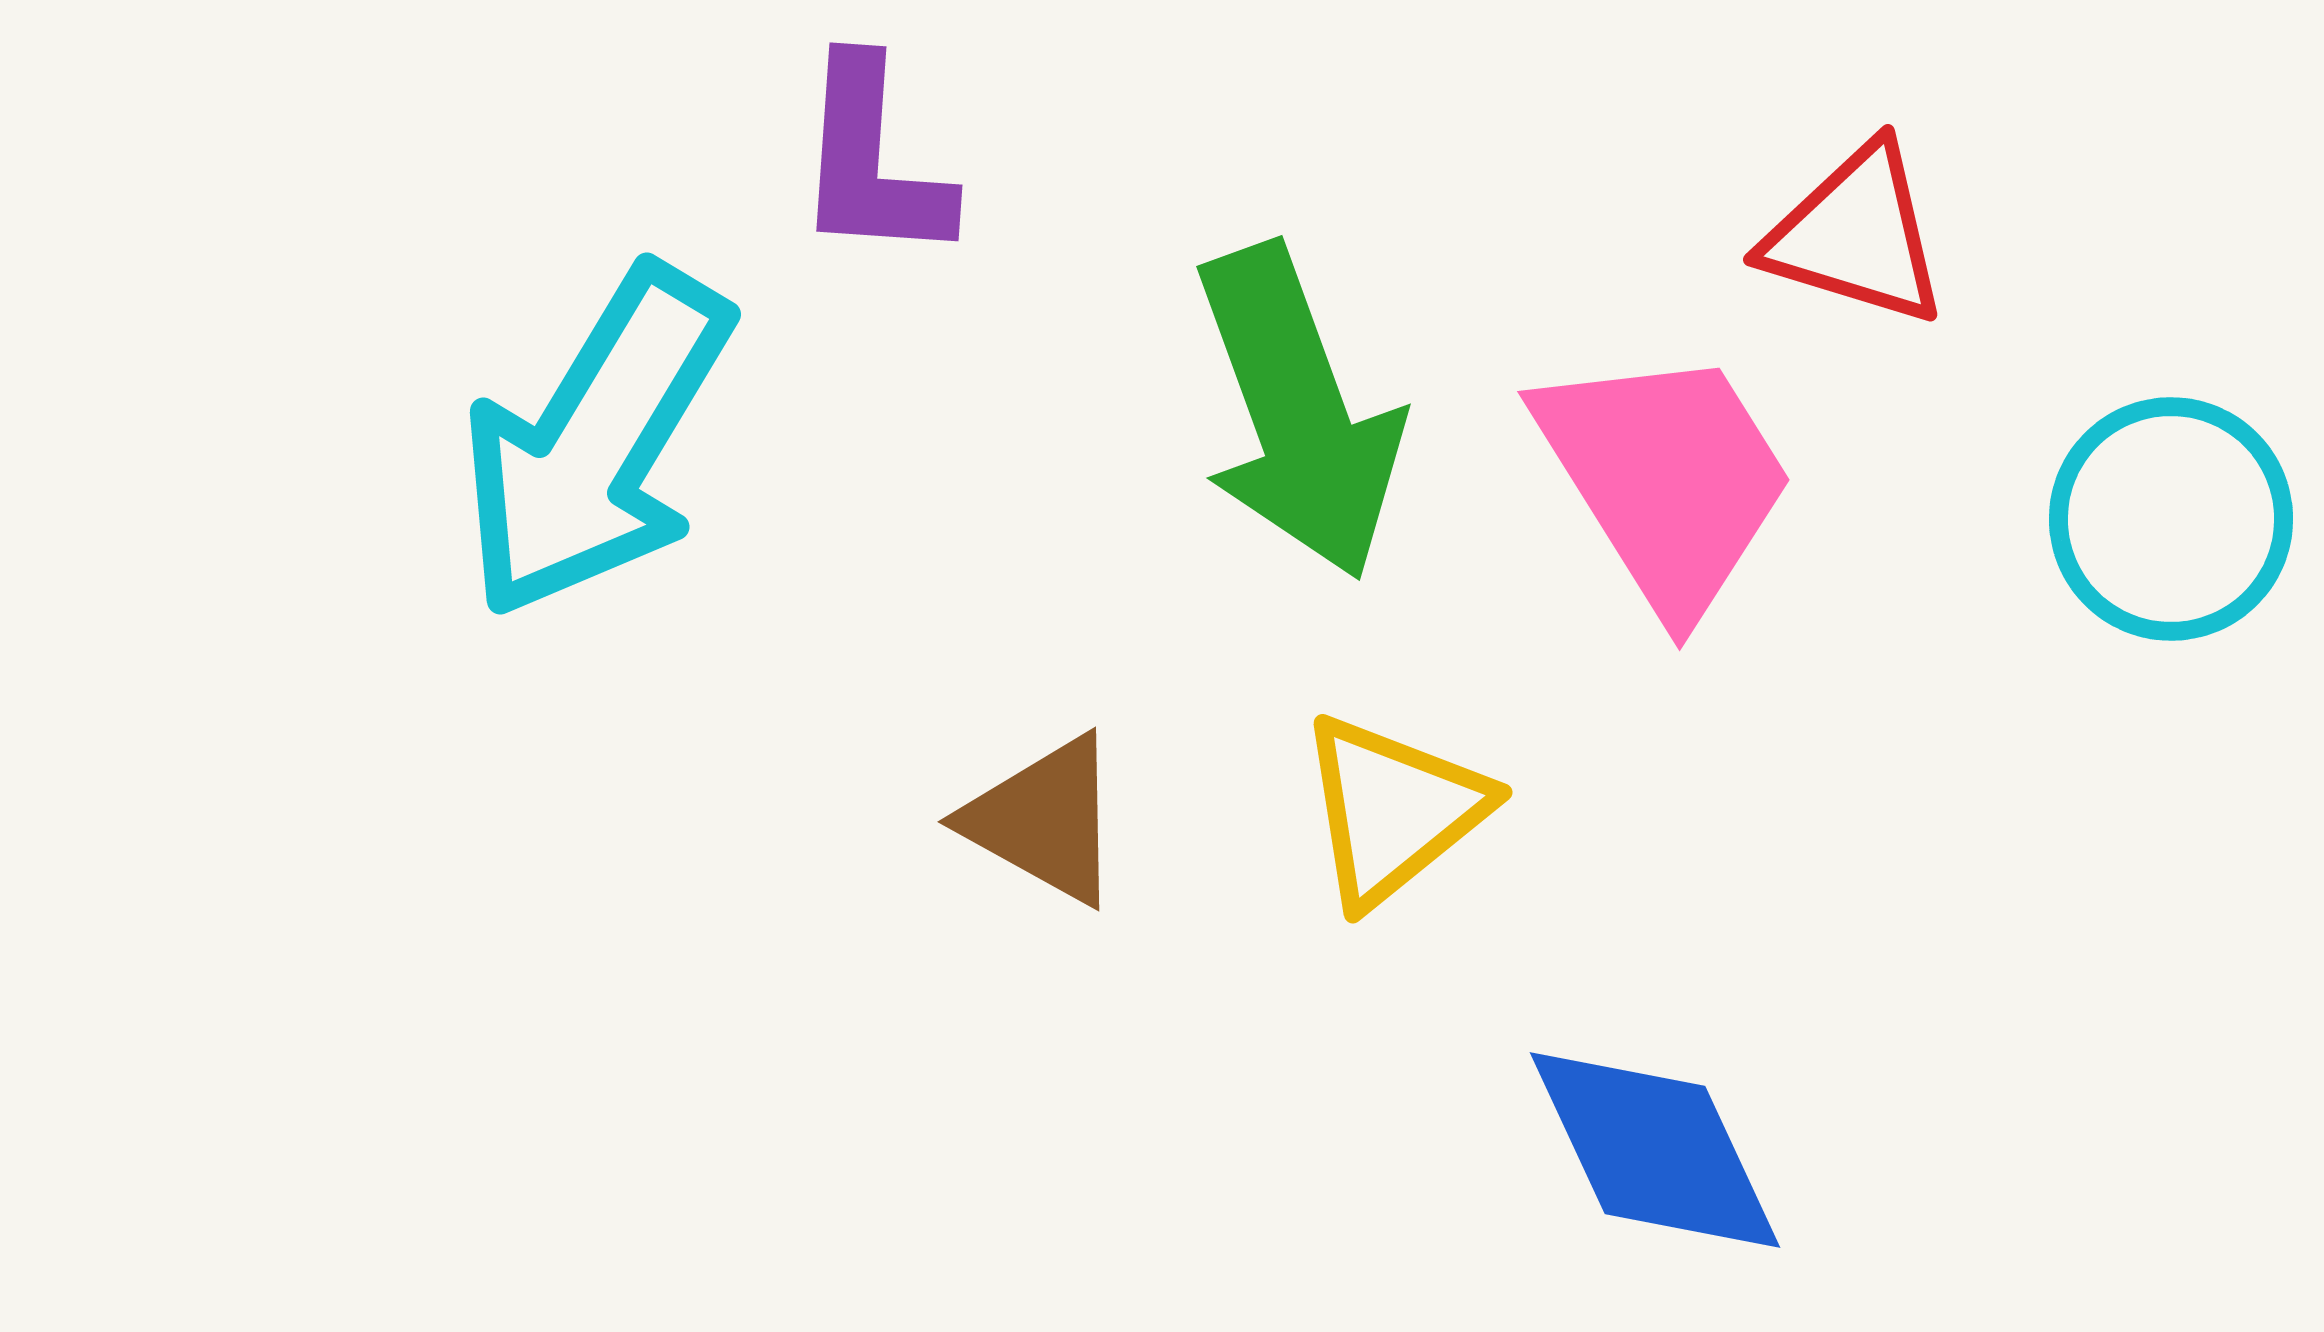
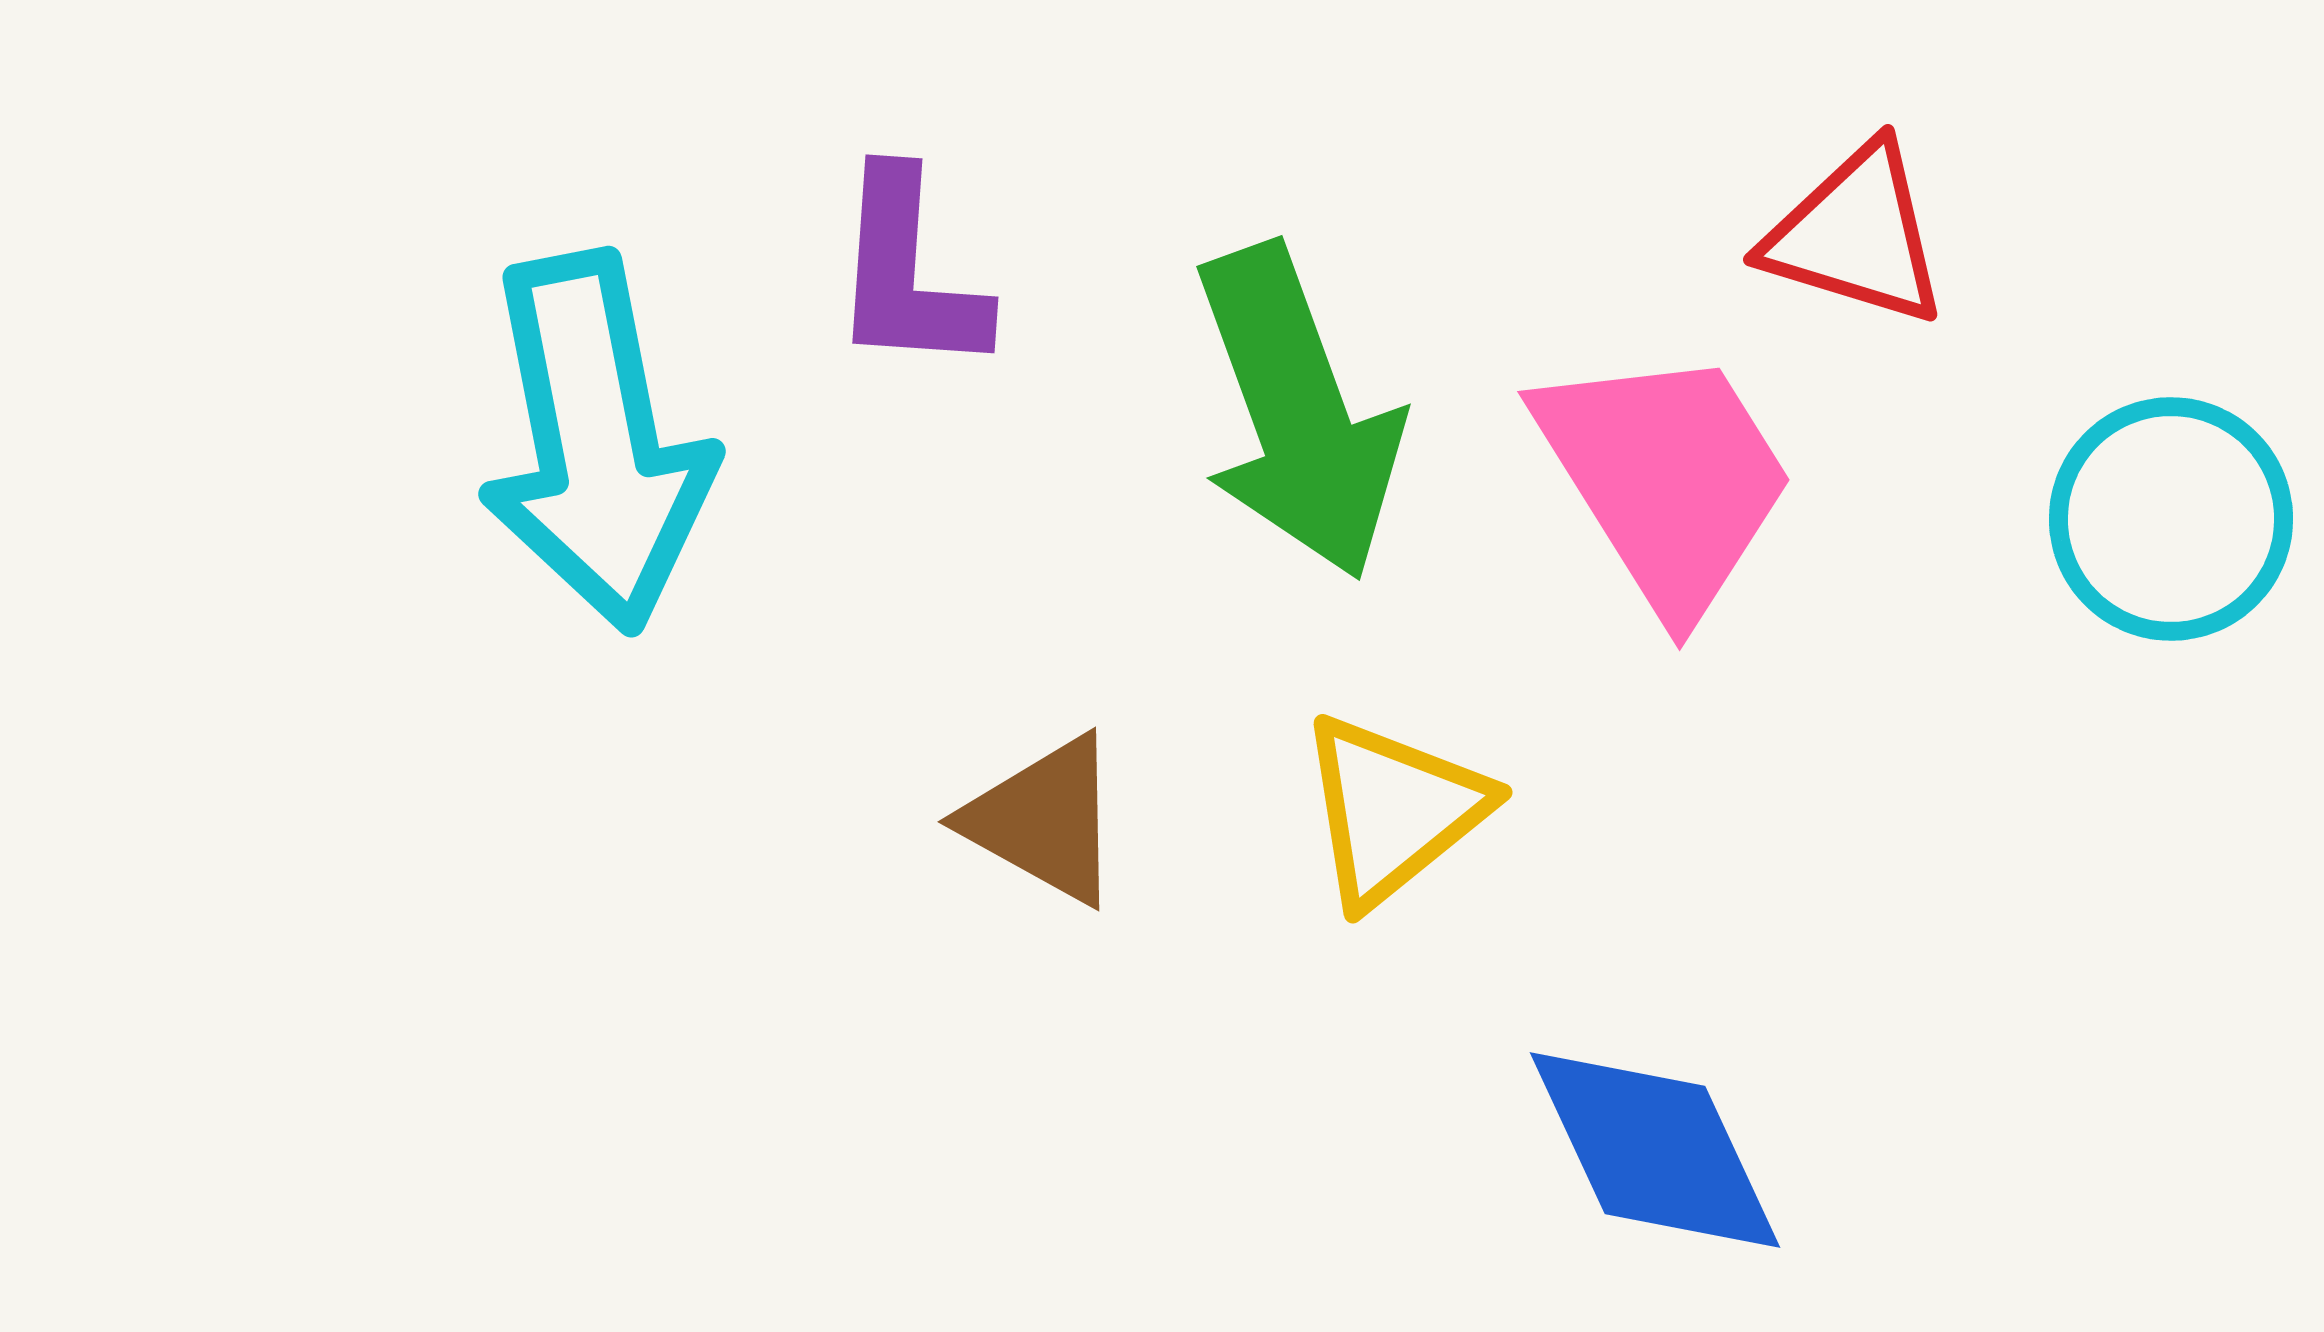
purple L-shape: moved 36 px right, 112 px down
cyan arrow: rotated 42 degrees counterclockwise
